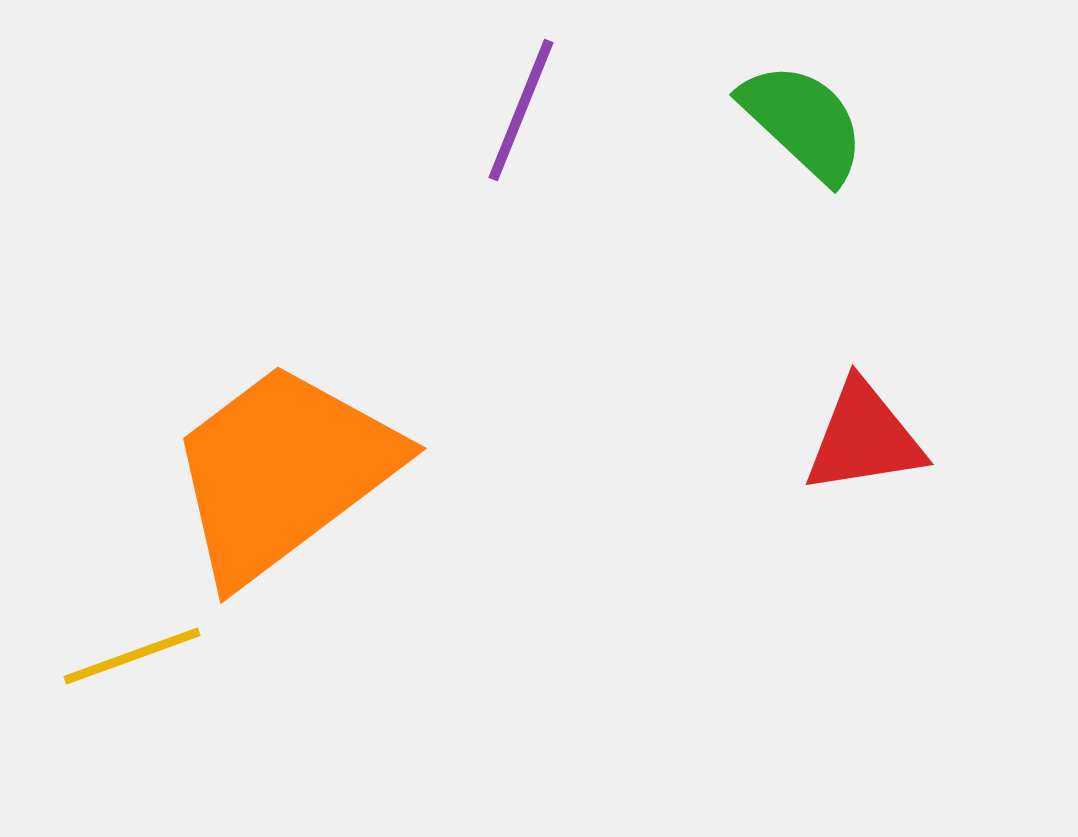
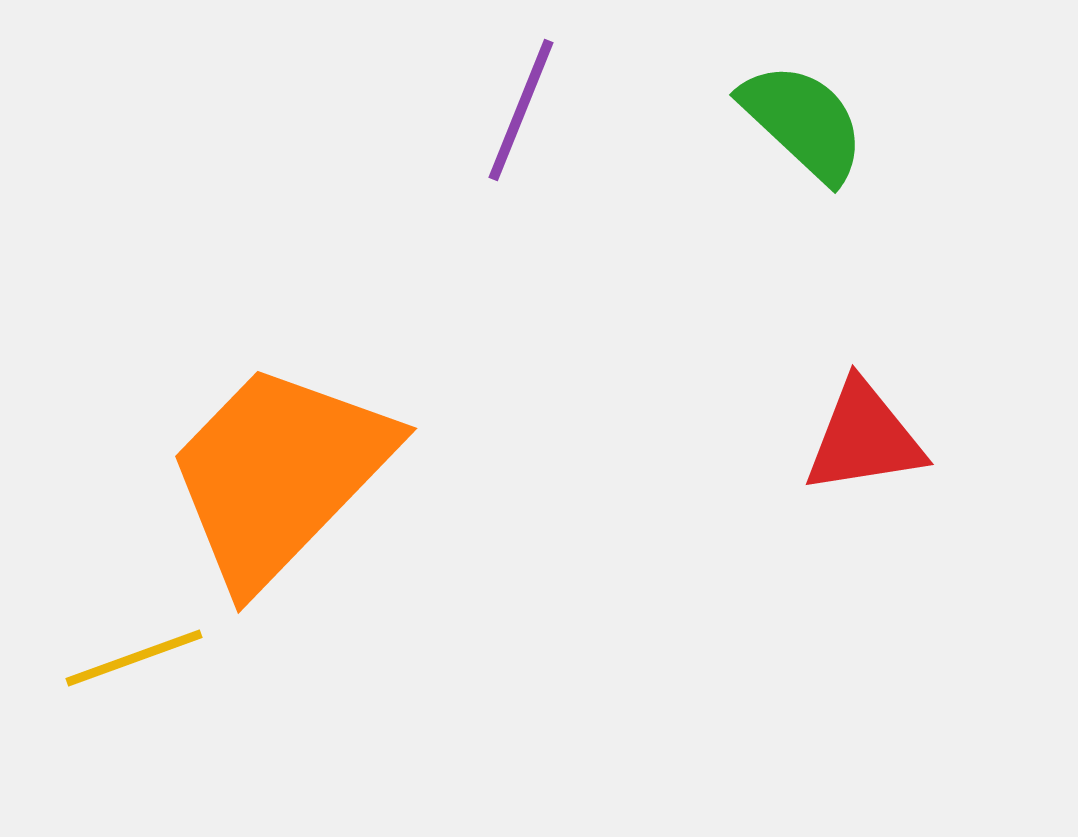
orange trapezoid: moved 4 px left, 2 px down; rotated 9 degrees counterclockwise
yellow line: moved 2 px right, 2 px down
